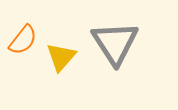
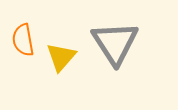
orange semicircle: rotated 132 degrees clockwise
